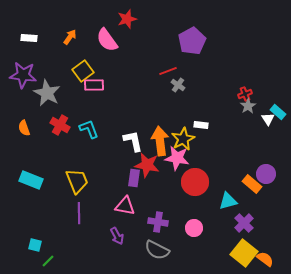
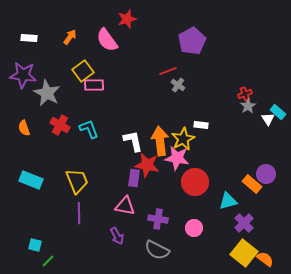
purple cross at (158, 222): moved 3 px up
